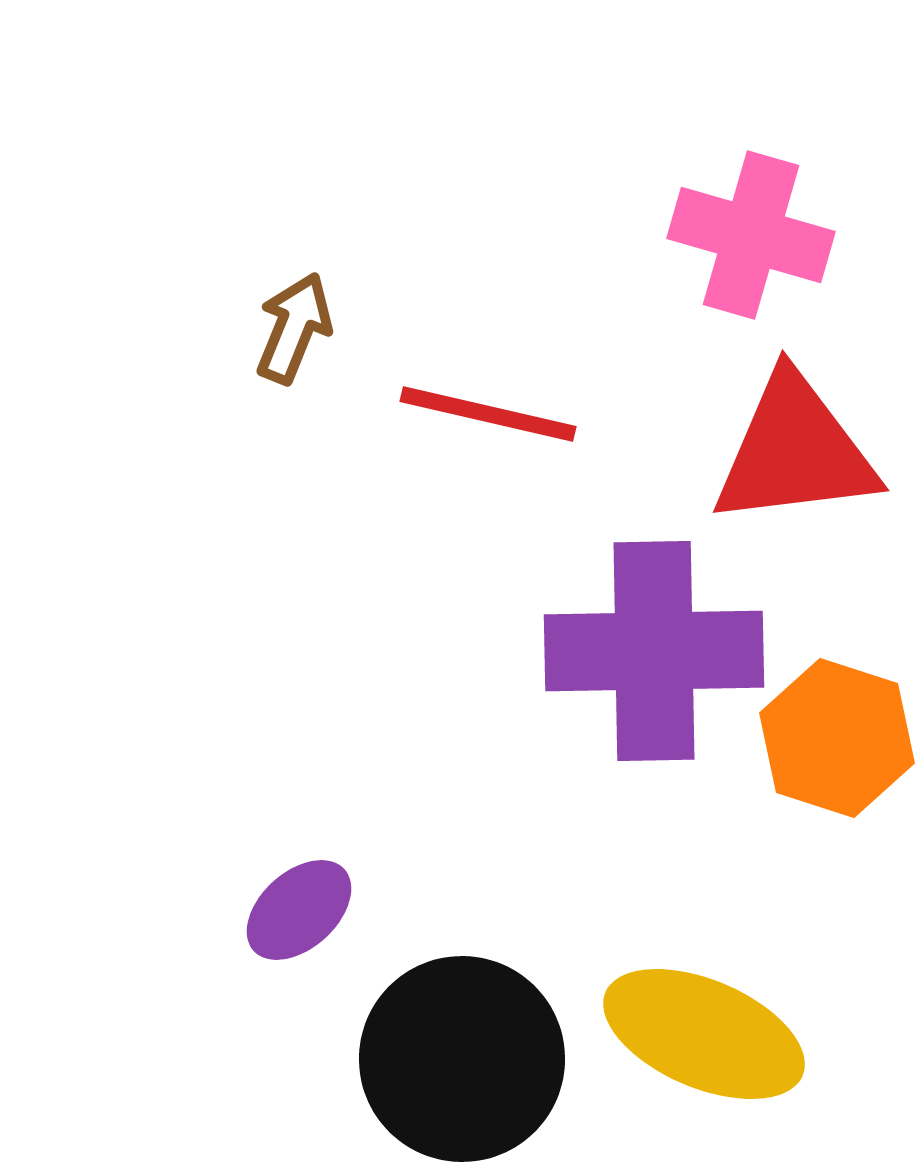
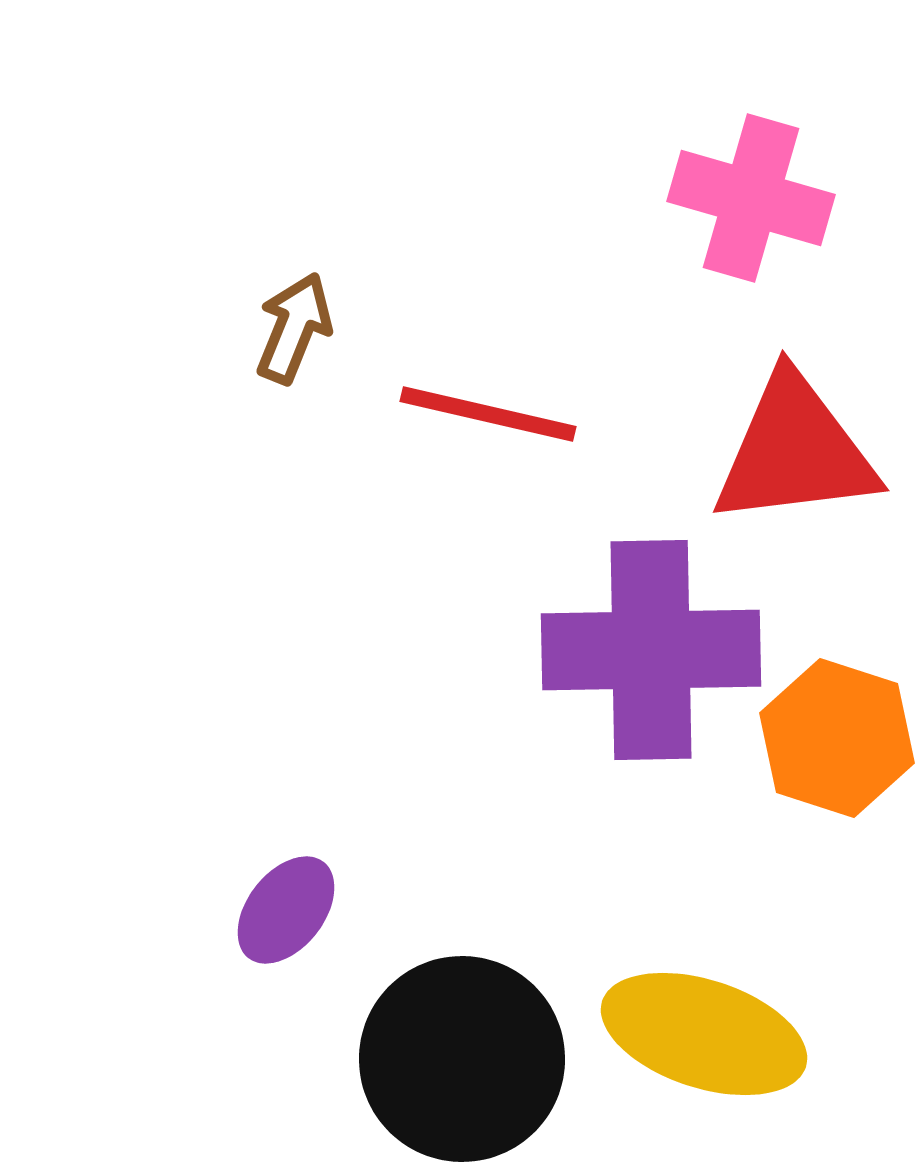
pink cross: moved 37 px up
purple cross: moved 3 px left, 1 px up
purple ellipse: moved 13 px left; rotated 10 degrees counterclockwise
yellow ellipse: rotated 5 degrees counterclockwise
